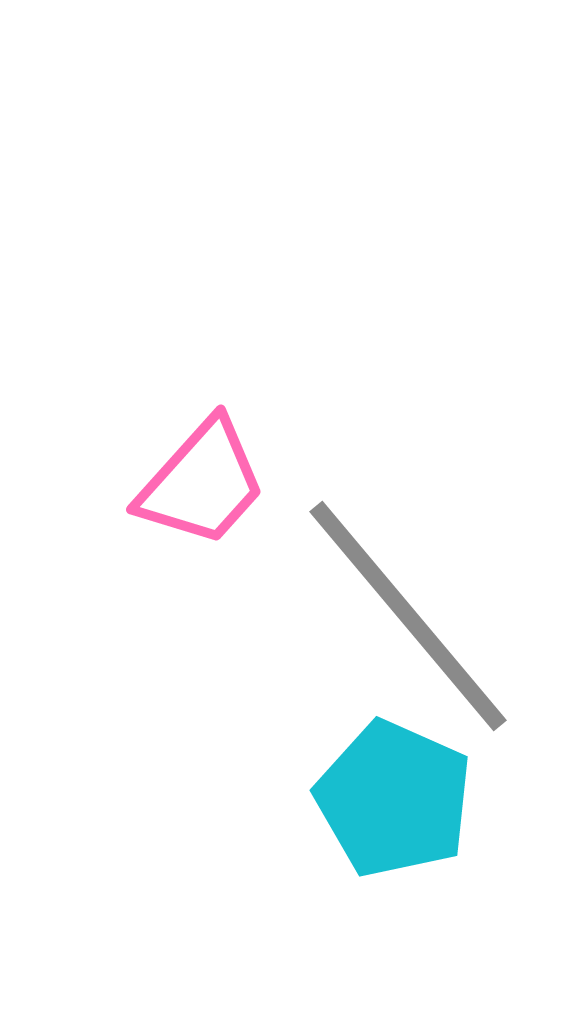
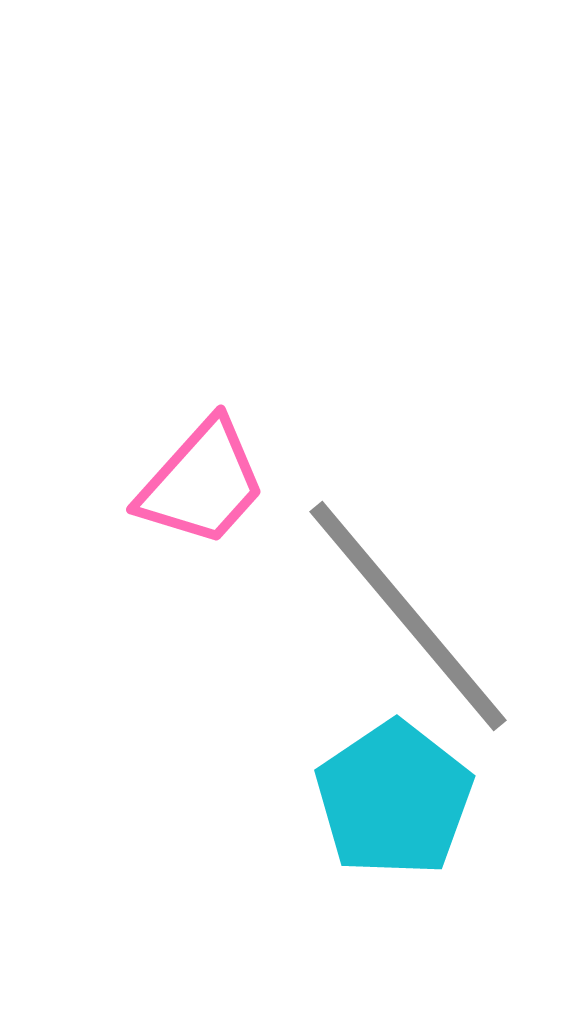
cyan pentagon: rotated 14 degrees clockwise
